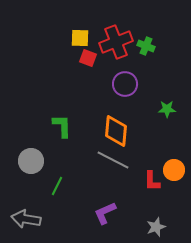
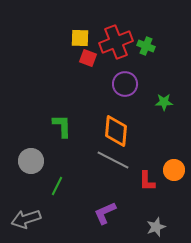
green star: moved 3 px left, 7 px up
red L-shape: moved 5 px left
gray arrow: rotated 28 degrees counterclockwise
